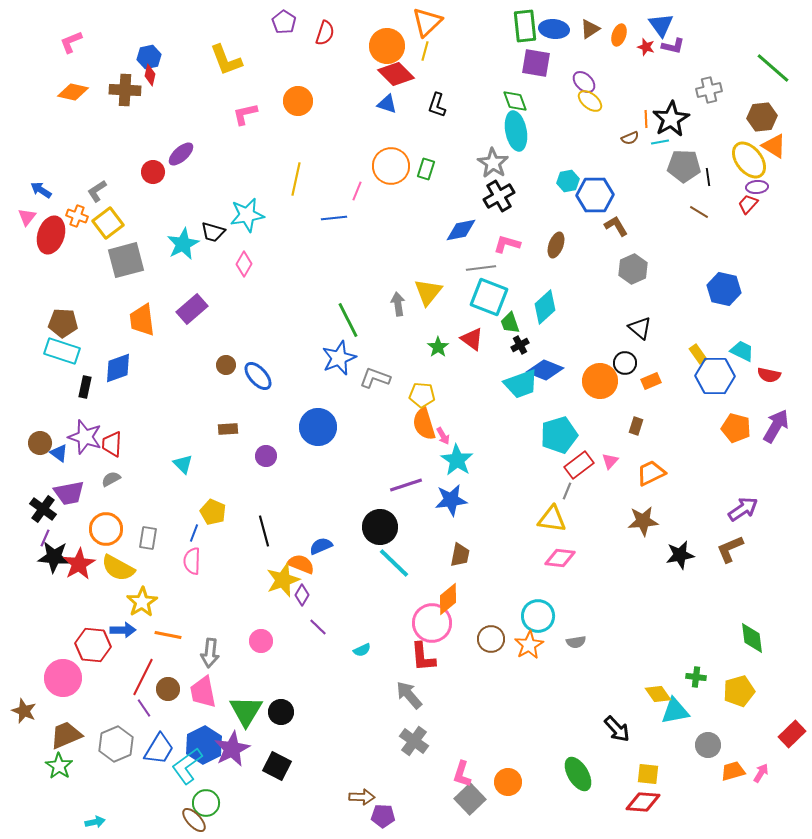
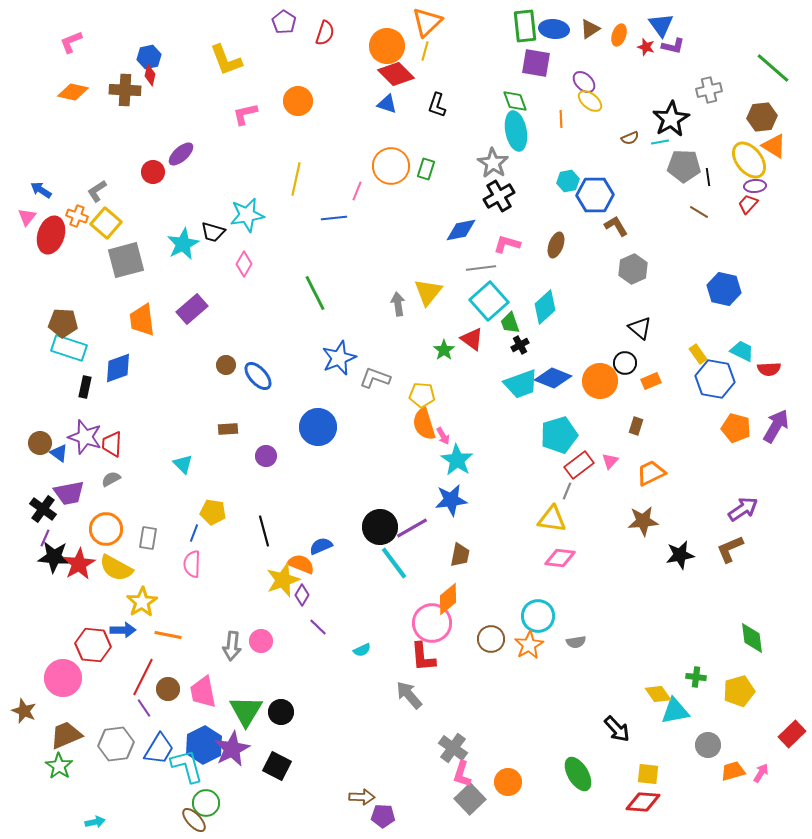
orange line at (646, 119): moved 85 px left
purple ellipse at (757, 187): moved 2 px left, 1 px up
yellow square at (108, 223): moved 2 px left; rotated 12 degrees counterclockwise
cyan square at (489, 297): moved 4 px down; rotated 27 degrees clockwise
green line at (348, 320): moved 33 px left, 27 px up
green star at (438, 347): moved 6 px right, 3 px down
cyan rectangle at (62, 351): moved 7 px right, 3 px up
blue diamond at (545, 370): moved 8 px right, 8 px down
red semicircle at (769, 375): moved 6 px up; rotated 15 degrees counterclockwise
blue hexagon at (715, 376): moved 3 px down; rotated 9 degrees clockwise
purple line at (406, 485): moved 6 px right, 43 px down; rotated 12 degrees counterclockwise
yellow pentagon at (213, 512): rotated 15 degrees counterclockwise
pink semicircle at (192, 561): moved 3 px down
cyan line at (394, 563): rotated 9 degrees clockwise
yellow semicircle at (118, 568): moved 2 px left
gray arrow at (210, 653): moved 22 px right, 7 px up
gray cross at (414, 741): moved 39 px right, 7 px down
gray hexagon at (116, 744): rotated 16 degrees clockwise
cyan L-shape at (187, 766): rotated 111 degrees clockwise
